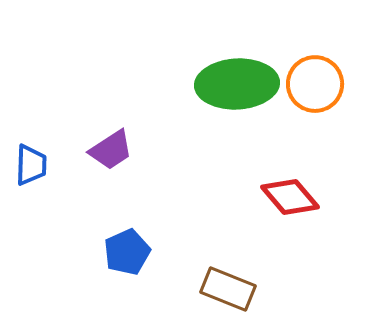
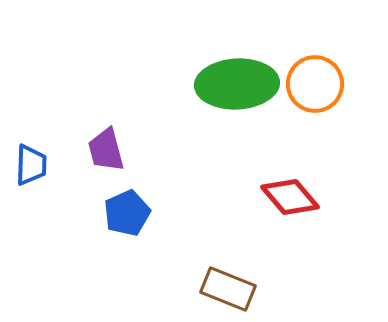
purple trapezoid: moved 5 px left; rotated 108 degrees clockwise
blue pentagon: moved 39 px up
